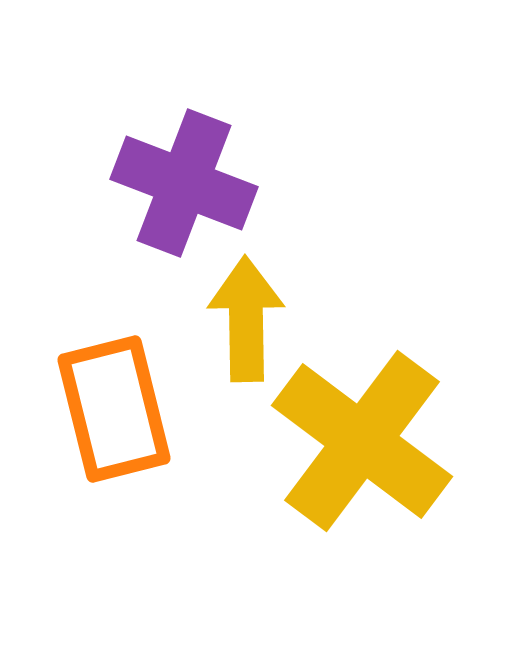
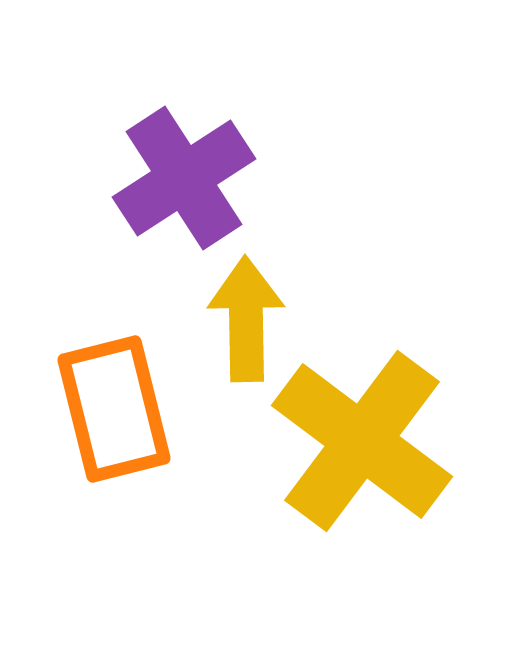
purple cross: moved 5 px up; rotated 36 degrees clockwise
